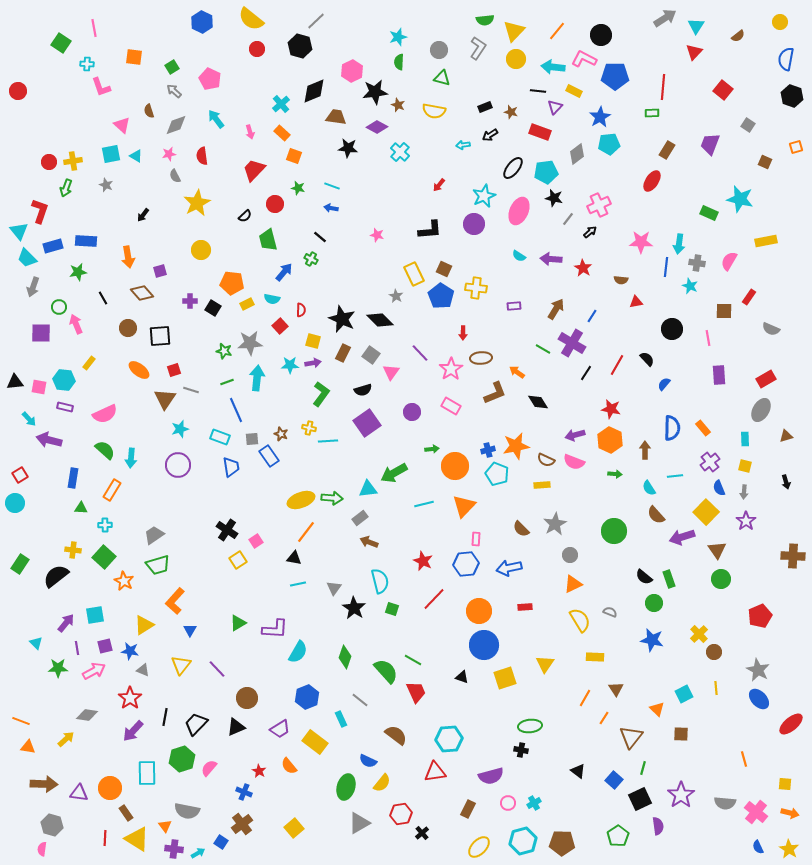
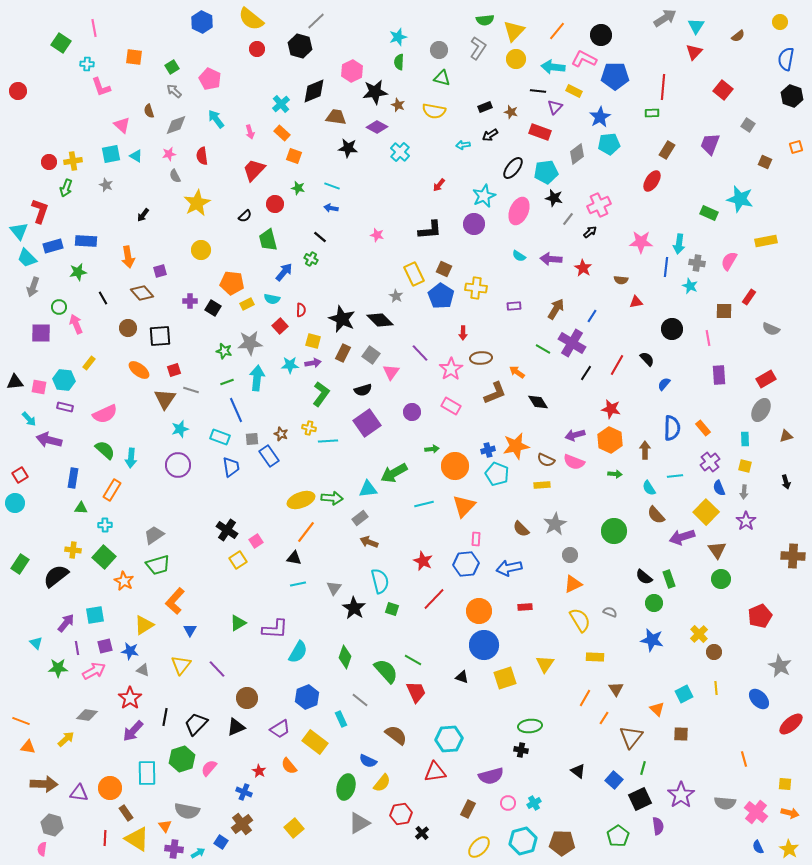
gray star at (758, 670): moved 22 px right, 4 px up
